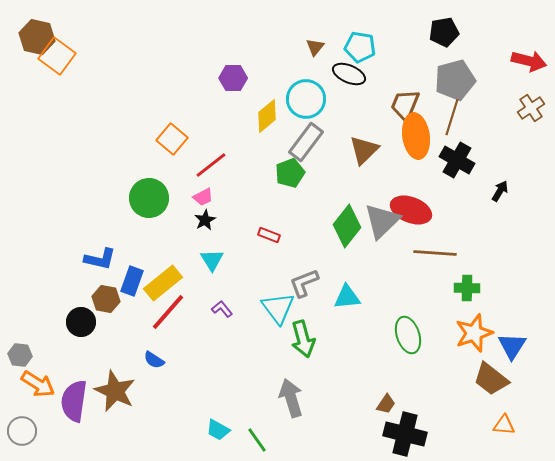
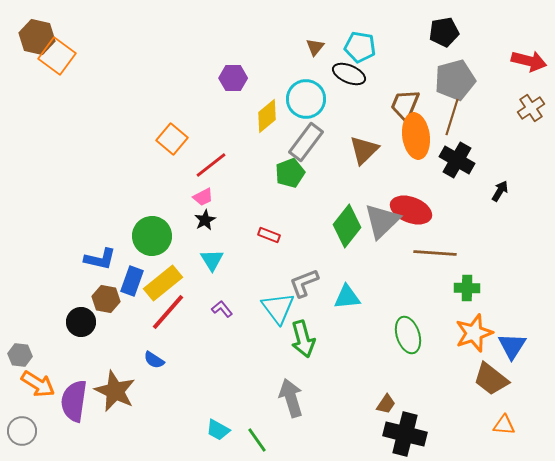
green circle at (149, 198): moved 3 px right, 38 px down
